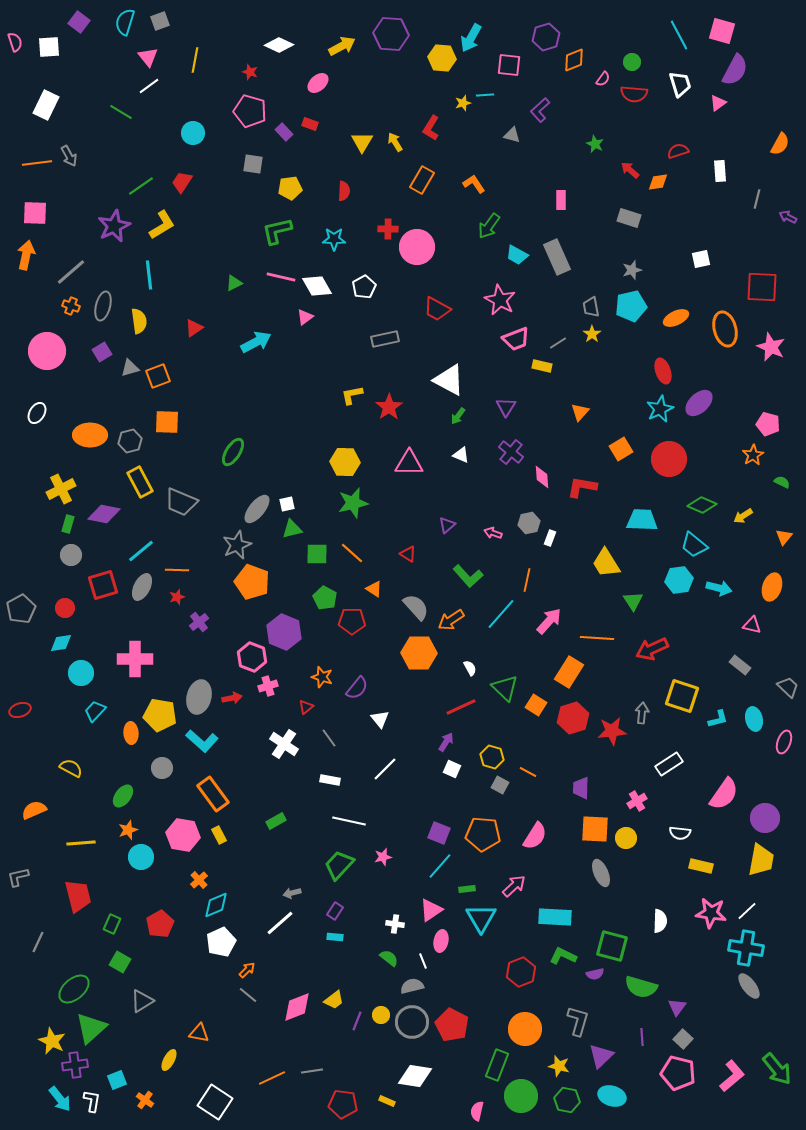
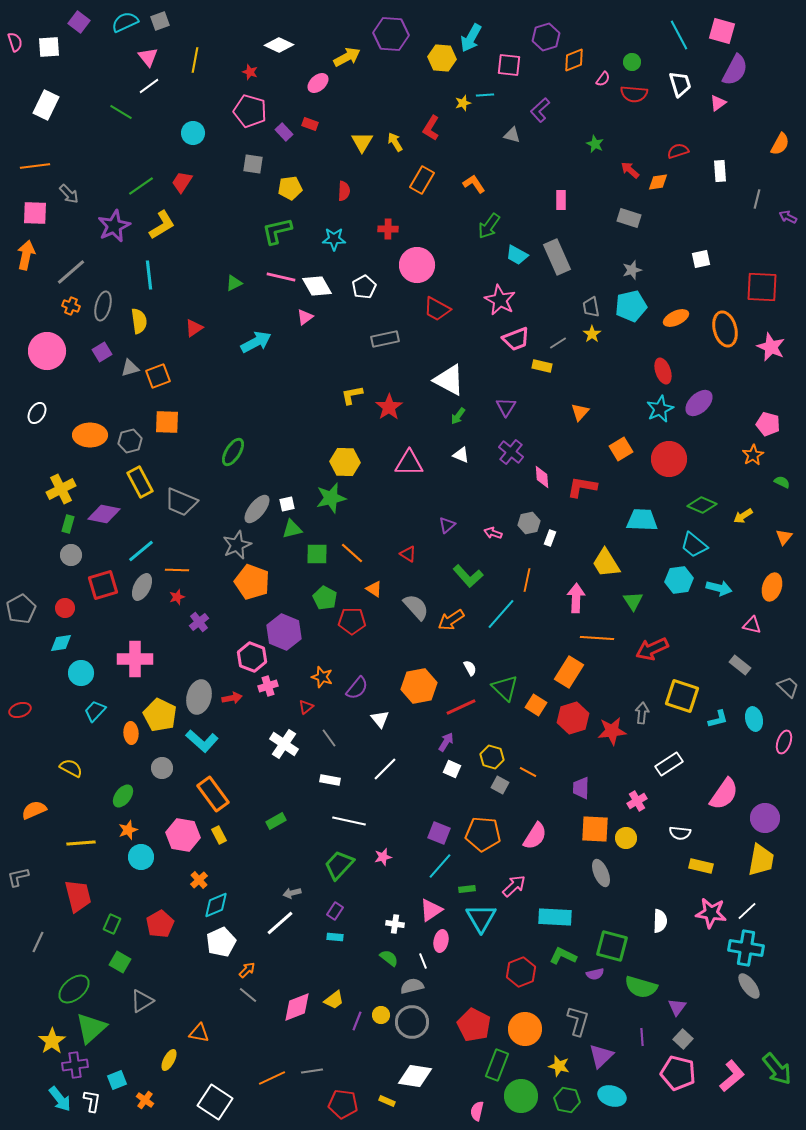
cyan semicircle at (125, 22): rotated 48 degrees clockwise
yellow arrow at (342, 46): moved 5 px right, 11 px down
gray arrow at (69, 156): moved 38 px down; rotated 15 degrees counterclockwise
orange line at (37, 163): moved 2 px left, 3 px down
pink circle at (417, 247): moved 18 px down
green star at (353, 503): moved 22 px left, 5 px up
pink arrow at (549, 621): moved 27 px right, 23 px up; rotated 40 degrees counterclockwise
orange hexagon at (419, 653): moved 33 px down; rotated 12 degrees counterclockwise
yellow pentagon at (160, 715): rotated 16 degrees clockwise
red pentagon at (452, 1025): moved 22 px right
yellow star at (52, 1041): rotated 12 degrees clockwise
